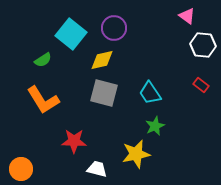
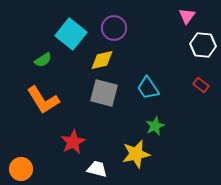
pink triangle: rotated 30 degrees clockwise
cyan trapezoid: moved 2 px left, 5 px up
red star: moved 1 px left, 1 px down; rotated 30 degrees counterclockwise
